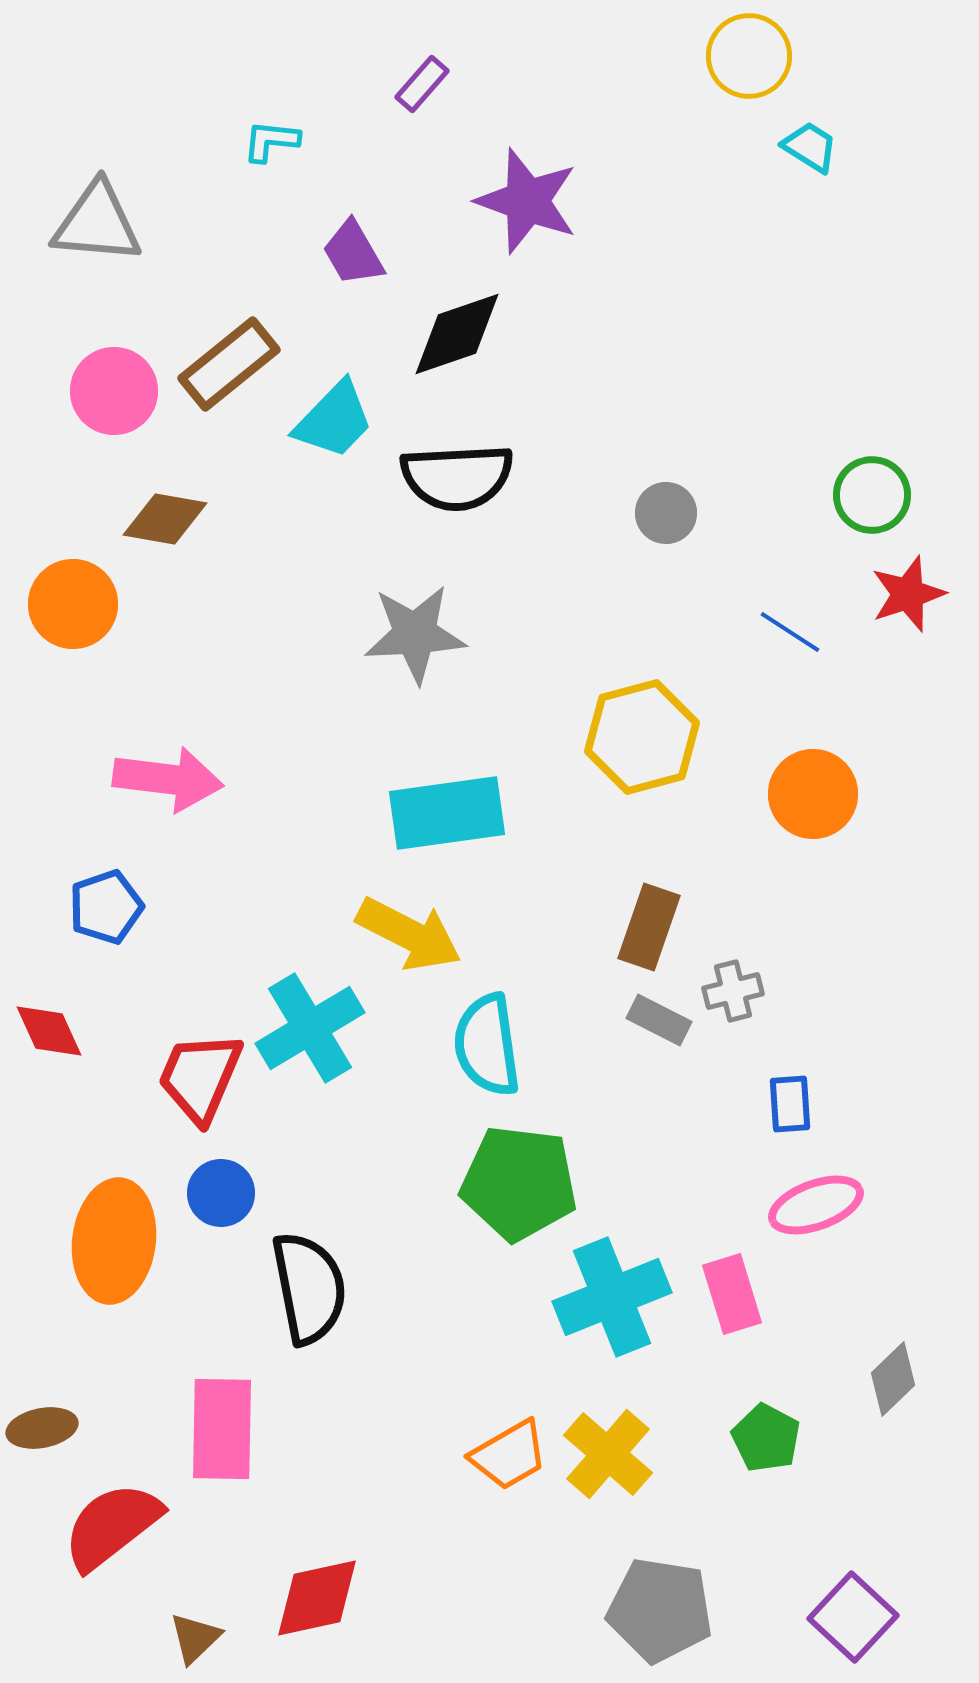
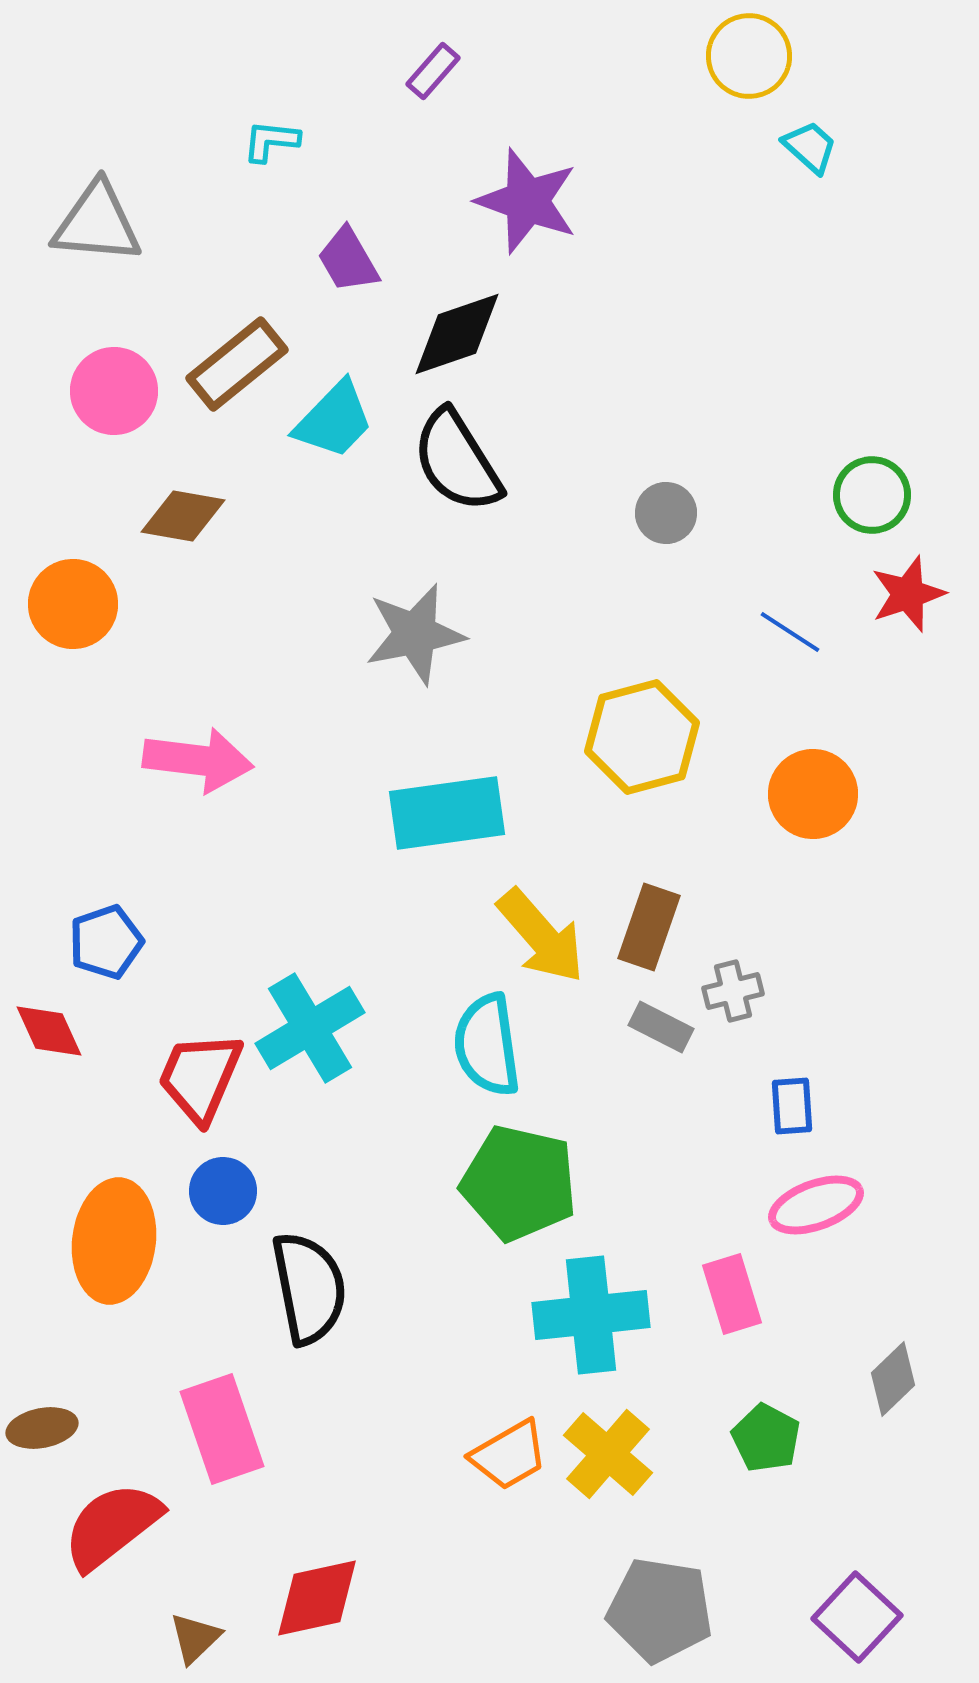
purple rectangle at (422, 84): moved 11 px right, 13 px up
cyan trapezoid at (810, 147): rotated 10 degrees clockwise
purple trapezoid at (353, 253): moved 5 px left, 7 px down
brown rectangle at (229, 364): moved 8 px right
black semicircle at (457, 477): moved 16 px up; rotated 61 degrees clockwise
brown diamond at (165, 519): moved 18 px right, 3 px up
gray star at (415, 634): rotated 8 degrees counterclockwise
pink arrow at (168, 779): moved 30 px right, 19 px up
blue pentagon at (106, 907): moved 35 px down
yellow arrow at (409, 934): moved 132 px right, 2 px down; rotated 22 degrees clockwise
gray rectangle at (659, 1020): moved 2 px right, 7 px down
blue rectangle at (790, 1104): moved 2 px right, 2 px down
green pentagon at (519, 1183): rotated 6 degrees clockwise
blue circle at (221, 1193): moved 2 px right, 2 px up
cyan cross at (612, 1297): moved 21 px left, 18 px down; rotated 16 degrees clockwise
pink rectangle at (222, 1429): rotated 20 degrees counterclockwise
purple square at (853, 1617): moved 4 px right
